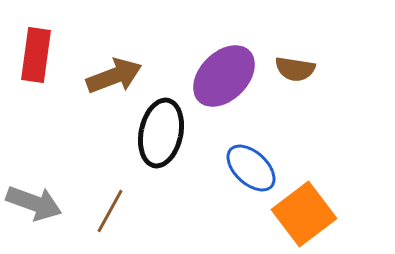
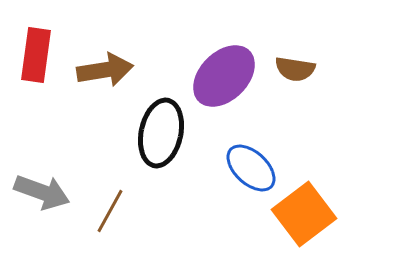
brown arrow: moved 9 px left, 6 px up; rotated 12 degrees clockwise
gray arrow: moved 8 px right, 11 px up
